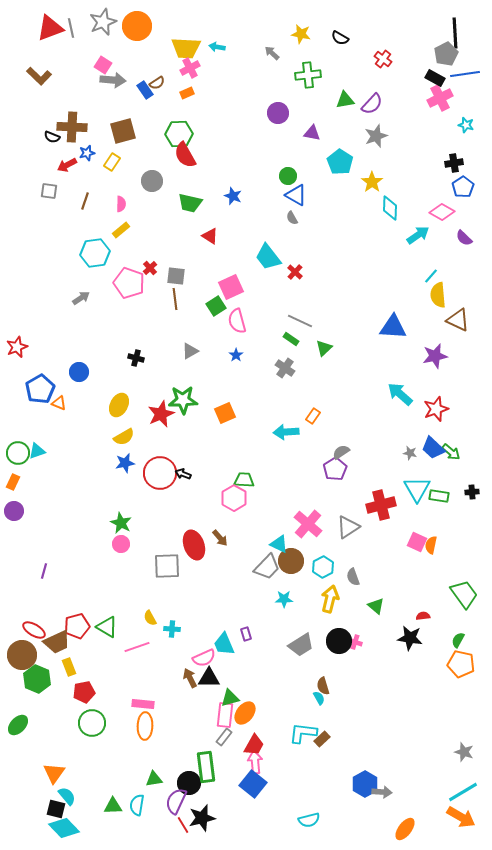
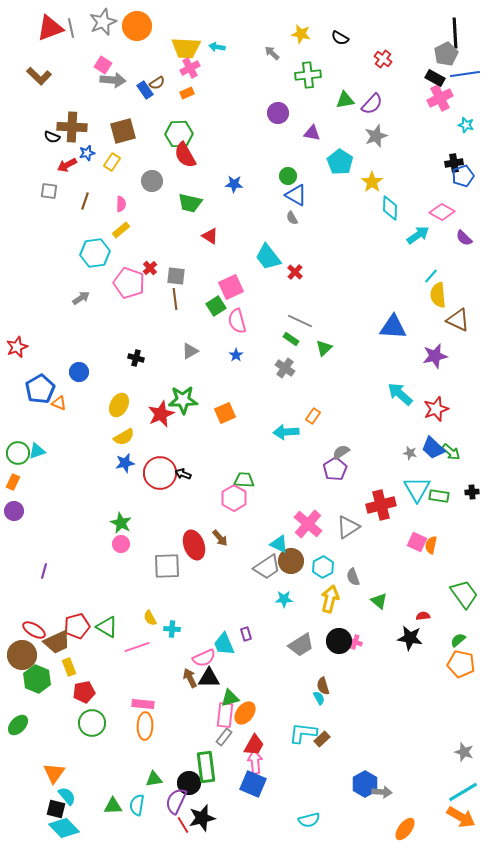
blue pentagon at (463, 187): moved 11 px up; rotated 15 degrees clockwise
blue star at (233, 196): moved 1 px right, 12 px up; rotated 18 degrees counterclockwise
gray trapezoid at (267, 567): rotated 12 degrees clockwise
green triangle at (376, 606): moved 3 px right, 5 px up
green semicircle at (458, 640): rotated 21 degrees clockwise
blue square at (253, 784): rotated 16 degrees counterclockwise
